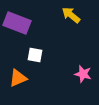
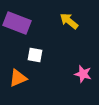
yellow arrow: moved 2 px left, 6 px down
